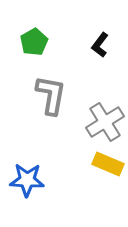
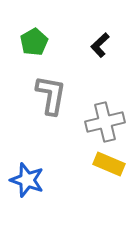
black L-shape: rotated 10 degrees clockwise
gray cross: rotated 18 degrees clockwise
yellow rectangle: moved 1 px right
blue star: rotated 16 degrees clockwise
